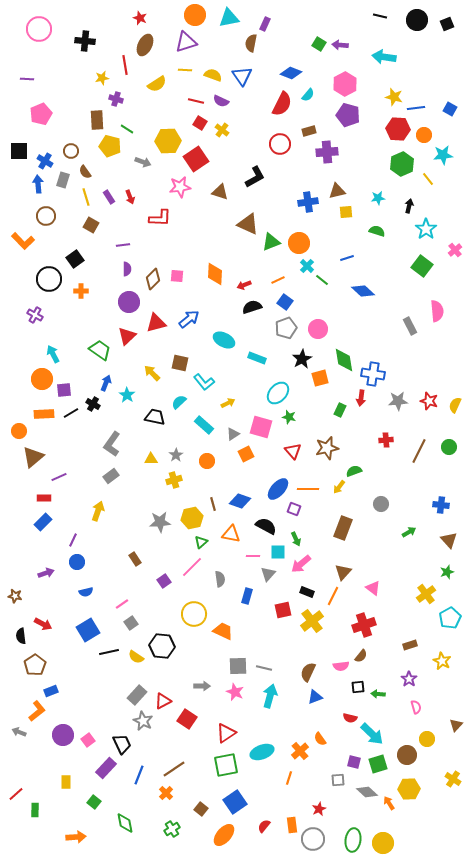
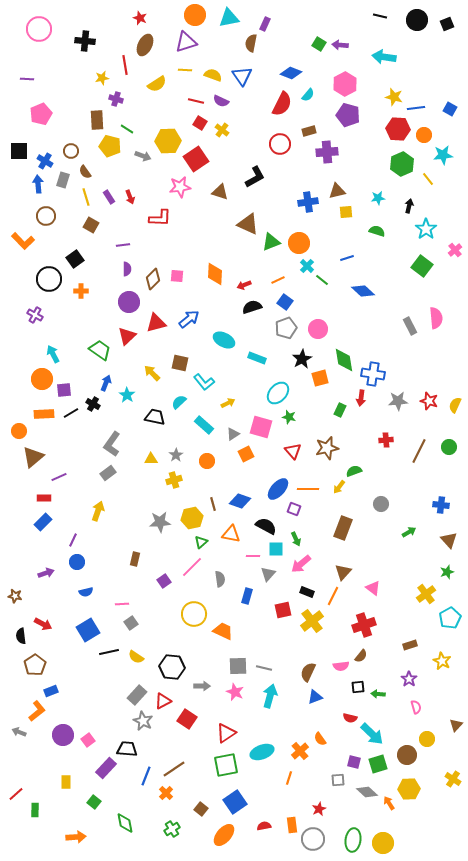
gray arrow at (143, 162): moved 6 px up
pink semicircle at (437, 311): moved 1 px left, 7 px down
gray rectangle at (111, 476): moved 3 px left, 3 px up
cyan square at (278, 552): moved 2 px left, 3 px up
brown rectangle at (135, 559): rotated 48 degrees clockwise
pink line at (122, 604): rotated 32 degrees clockwise
black hexagon at (162, 646): moved 10 px right, 21 px down
black trapezoid at (122, 744): moved 5 px right, 5 px down; rotated 60 degrees counterclockwise
blue line at (139, 775): moved 7 px right, 1 px down
red semicircle at (264, 826): rotated 40 degrees clockwise
